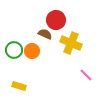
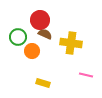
red circle: moved 16 px left
yellow cross: rotated 15 degrees counterclockwise
green circle: moved 4 px right, 13 px up
pink line: rotated 32 degrees counterclockwise
yellow rectangle: moved 24 px right, 3 px up
